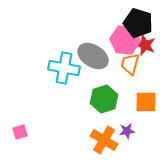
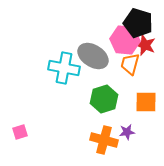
purple star: moved 1 px down
orange cross: rotated 16 degrees counterclockwise
